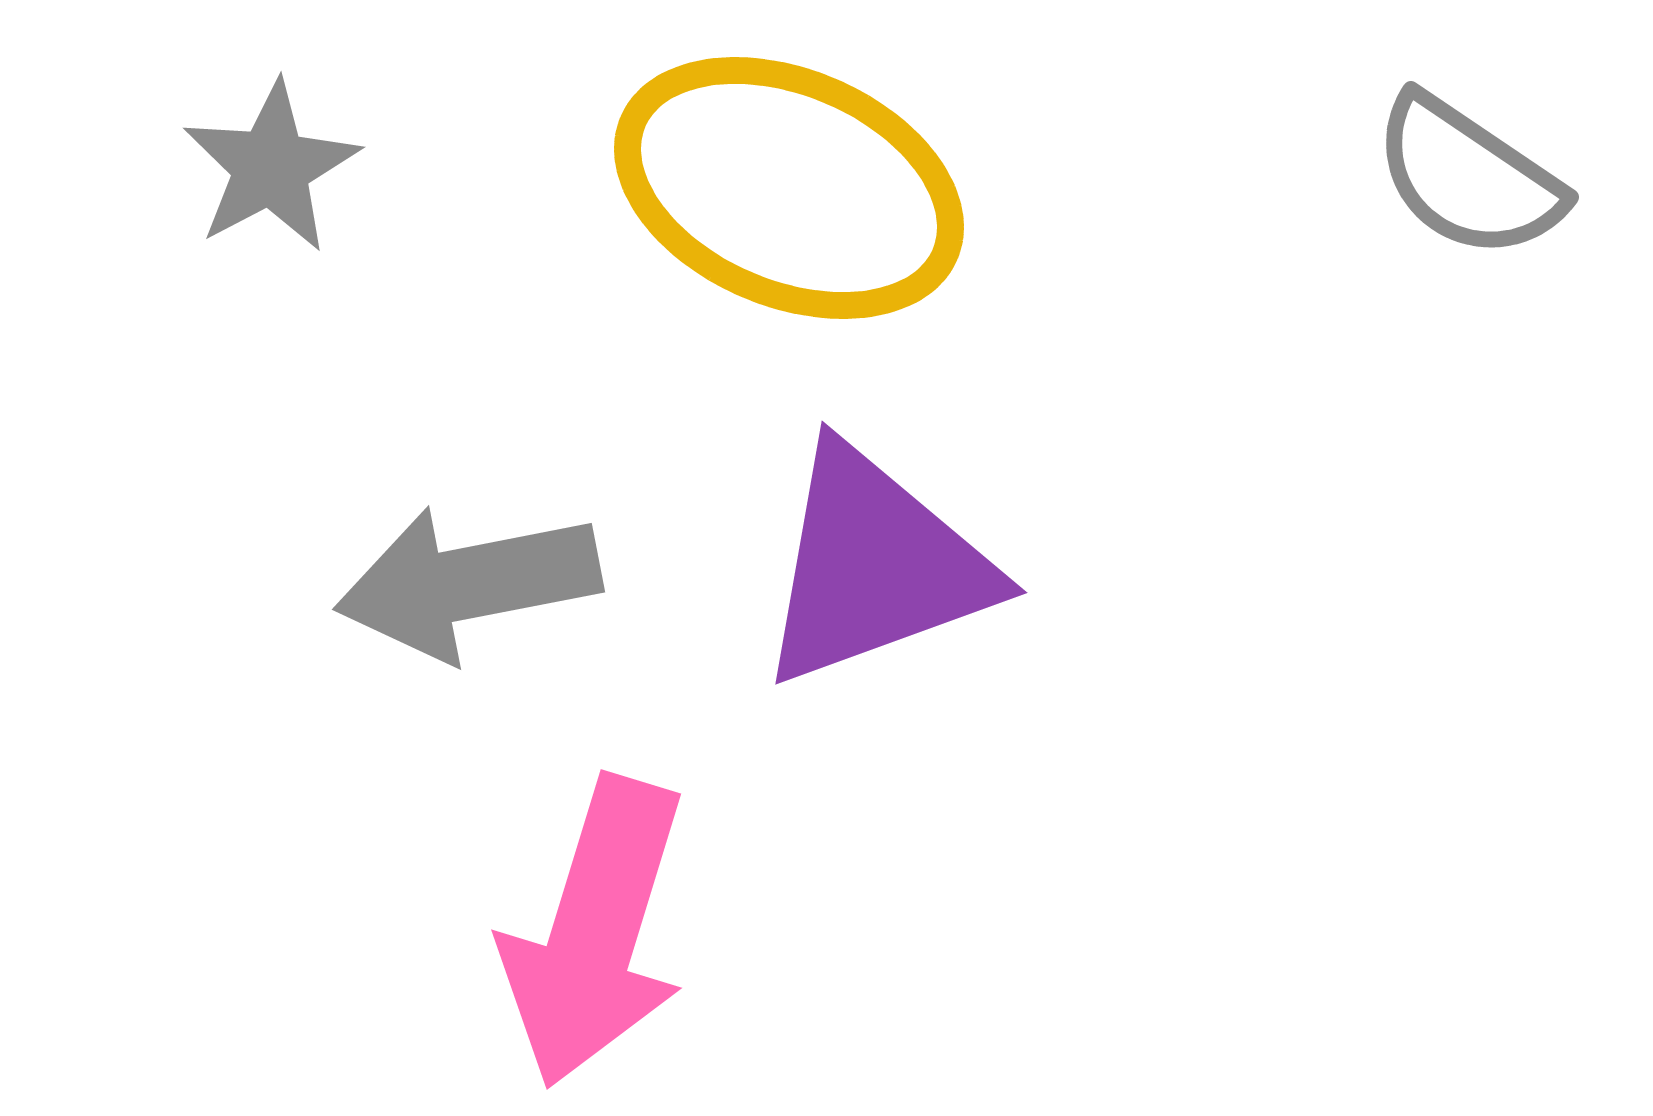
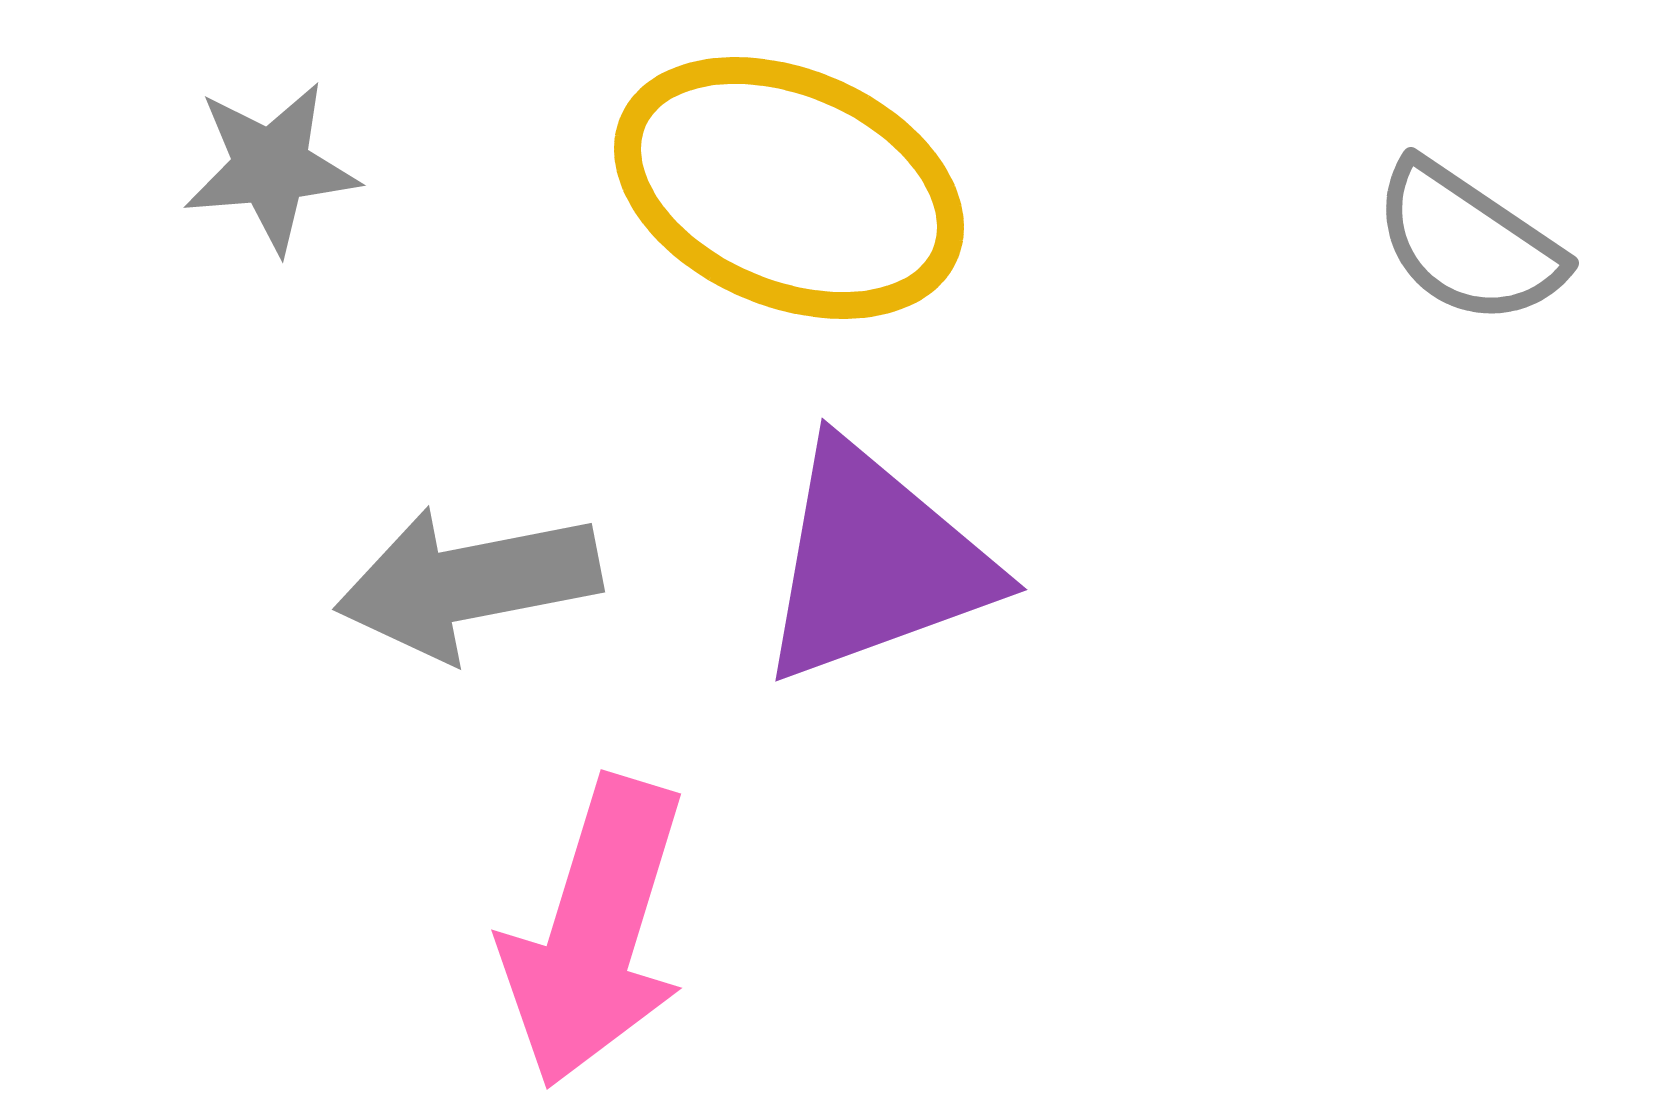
gray star: rotated 23 degrees clockwise
gray semicircle: moved 66 px down
purple triangle: moved 3 px up
